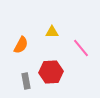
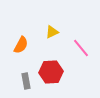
yellow triangle: rotated 24 degrees counterclockwise
